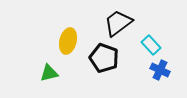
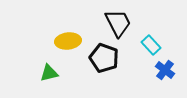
black trapezoid: rotated 100 degrees clockwise
yellow ellipse: rotated 70 degrees clockwise
blue cross: moved 5 px right; rotated 12 degrees clockwise
